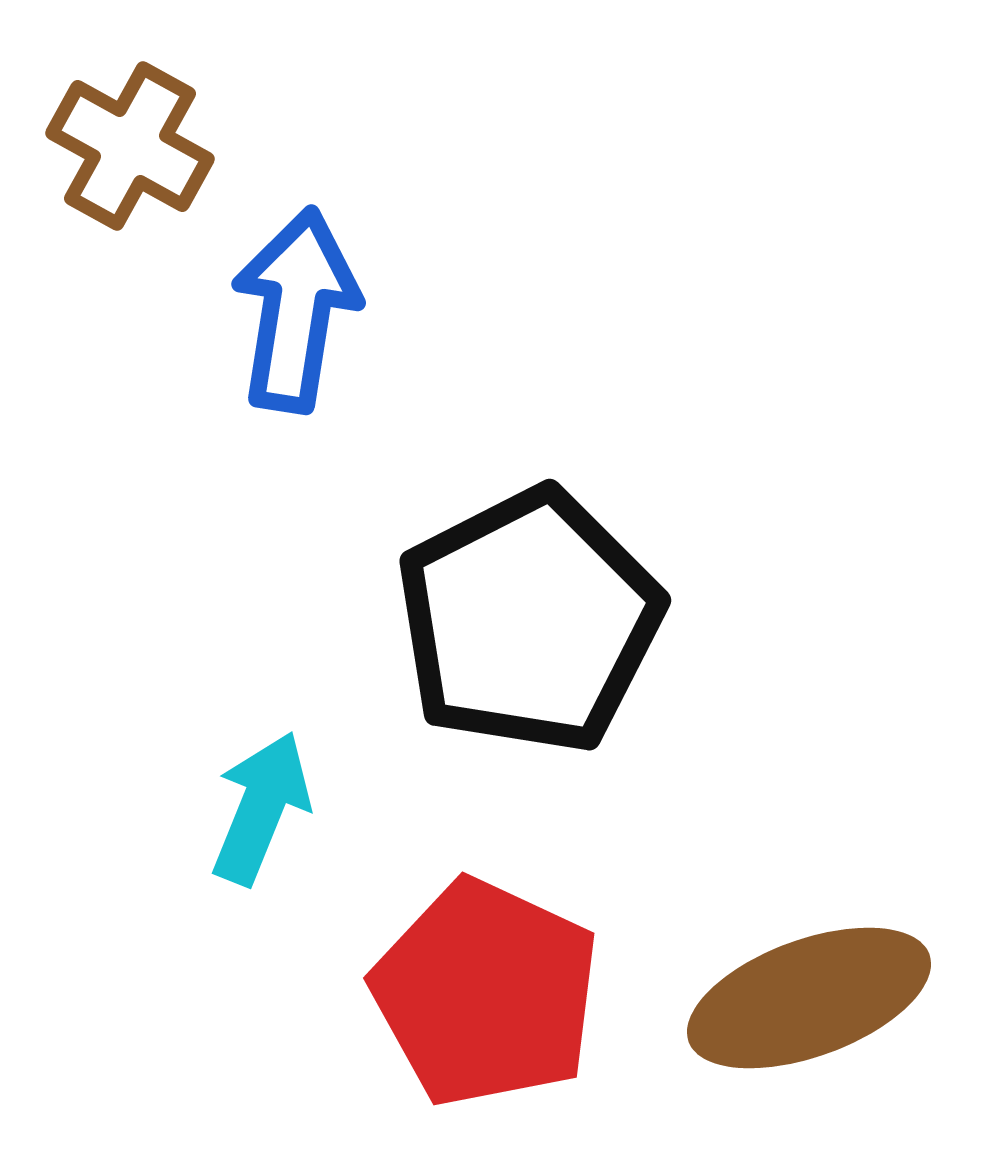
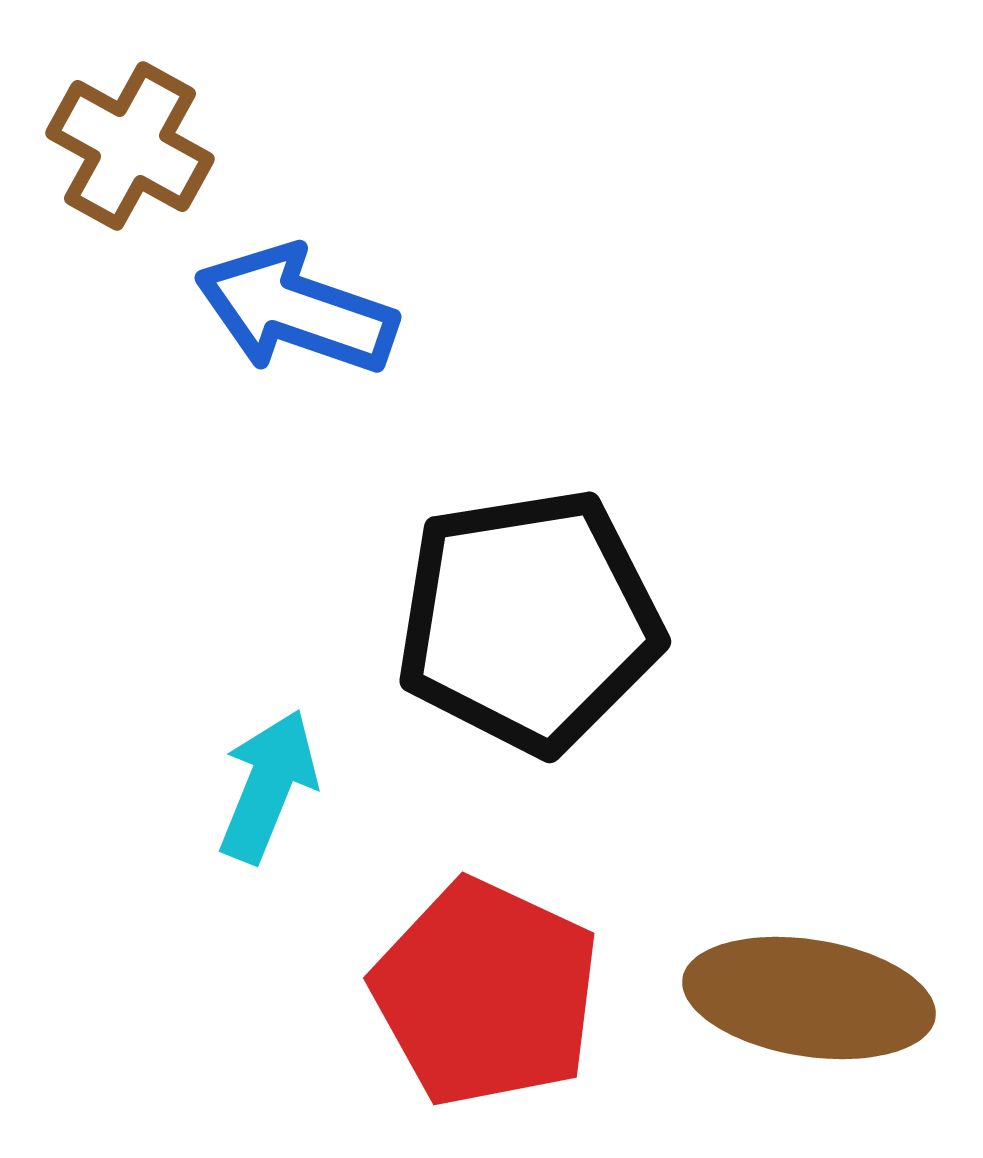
blue arrow: rotated 80 degrees counterclockwise
black pentagon: rotated 18 degrees clockwise
cyan arrow: moved 7 px right, 22 px up
brown ellipse: rotated 29 degrees clockwise
